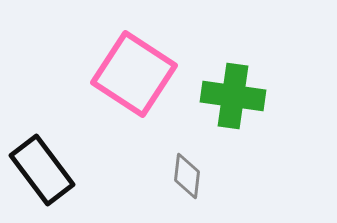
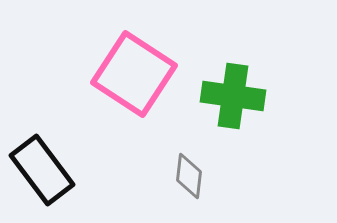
gray diamond: moved 2 px right
